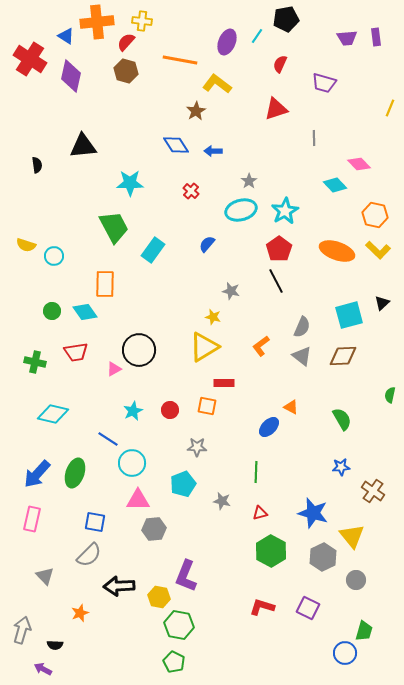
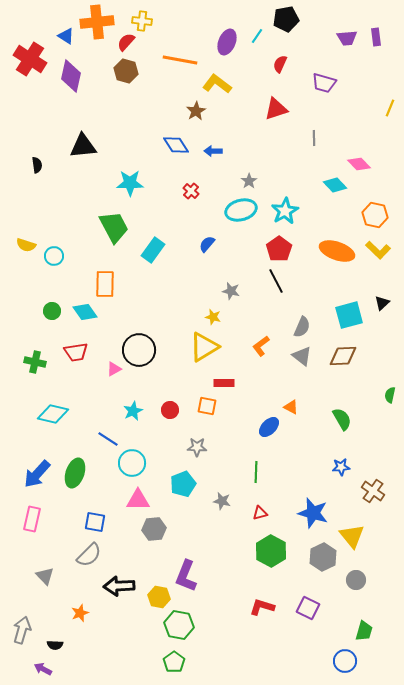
blue circle at (345, 653): moved 8 px down
green pentagon at (174, 662): rotated 10 degrees clockwise
